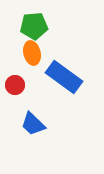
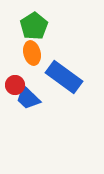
green pentagon: rotated 28 degrees counterclockwise
blue trapezoid: moved 5 px left, 26 px up
